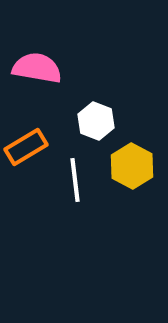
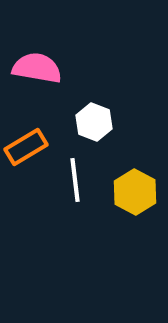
white hexagon: moved 2 px left, 1 px down
yellow hexagon: moved 3 px right, 26 px down
